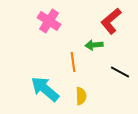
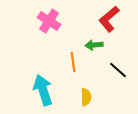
red L-shape: moved 2 px left, 2 px up
black line: moved 2 px left, 2 px up; rotated 12 degrees clockwise
cyan arrow: moved 2 px left, 1 px down; rotated 32 degrees clockwise
yellow semicircle: moved 5 px right, 1 px down
